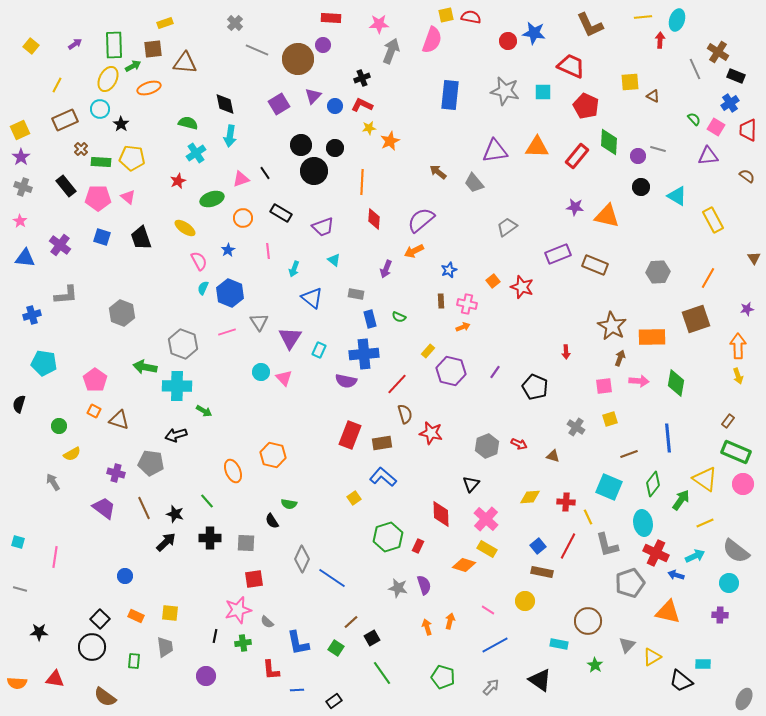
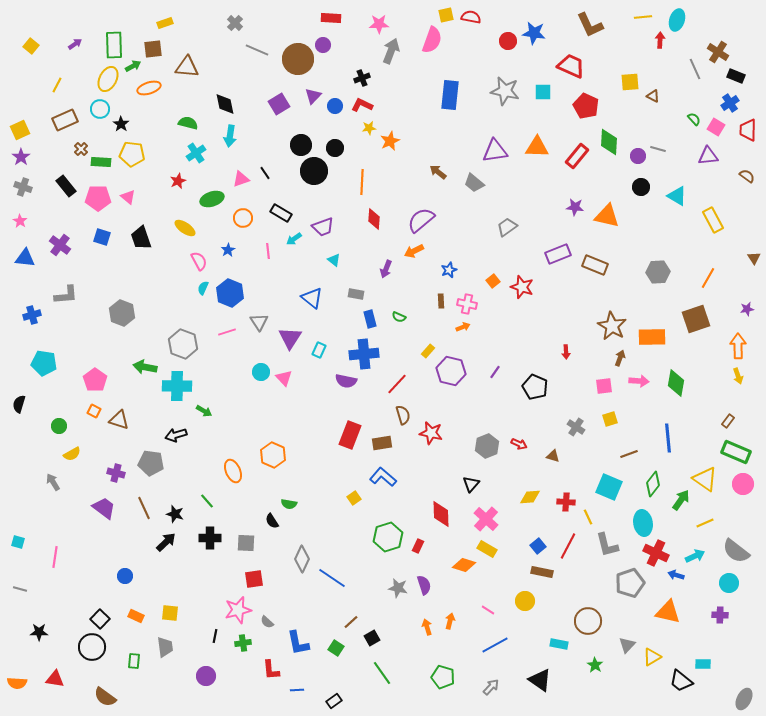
brown triangle at (185, 63): moved 2 px right, 4 px down
yellow pentagon at (132, 158): moved 4 px up
gray trapezoid at (474, 183): rotated 10 degrees counterclockwise
cyan arrow at (294, 269): moved 30 px up; rotated 35 degrees clockwise
brown semicircle at (405, 414): moved 2 px left, 1 px down
orange hexagon at (273, 455): rotated 10 degrees clockwise
